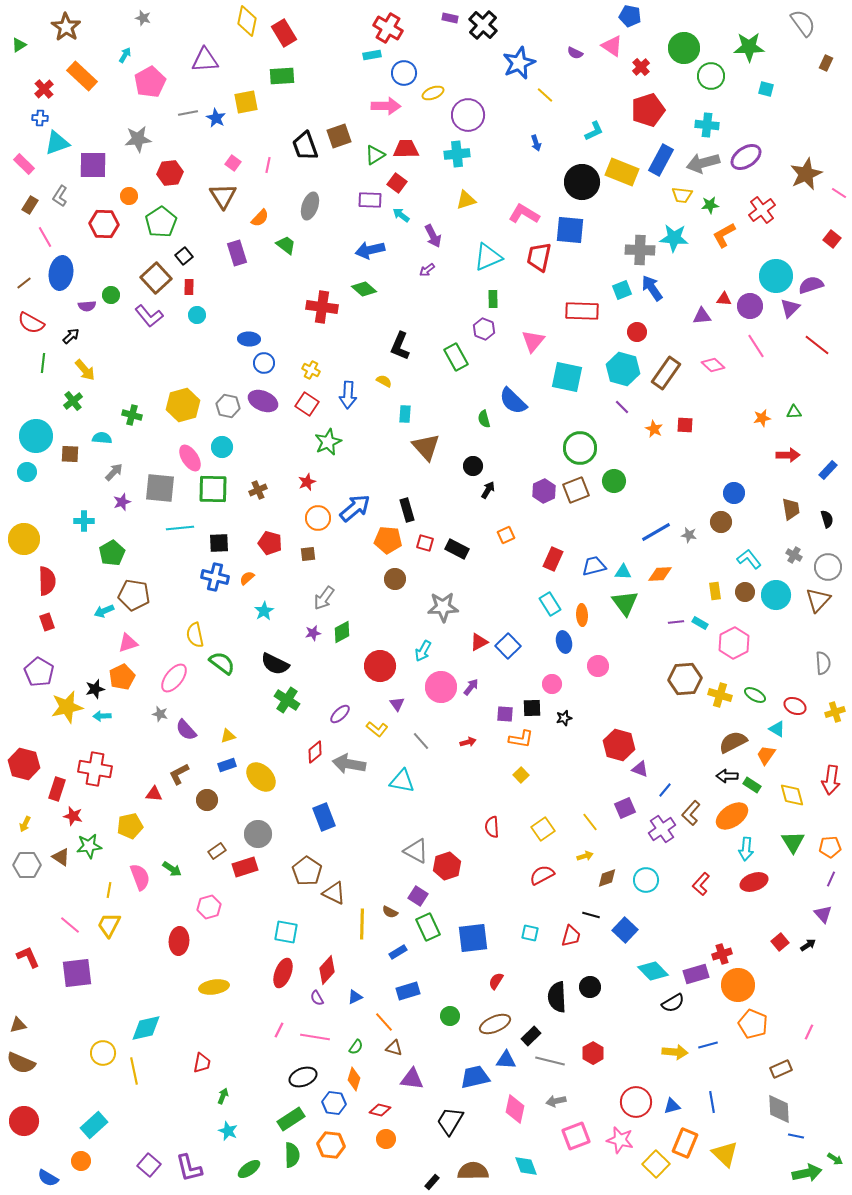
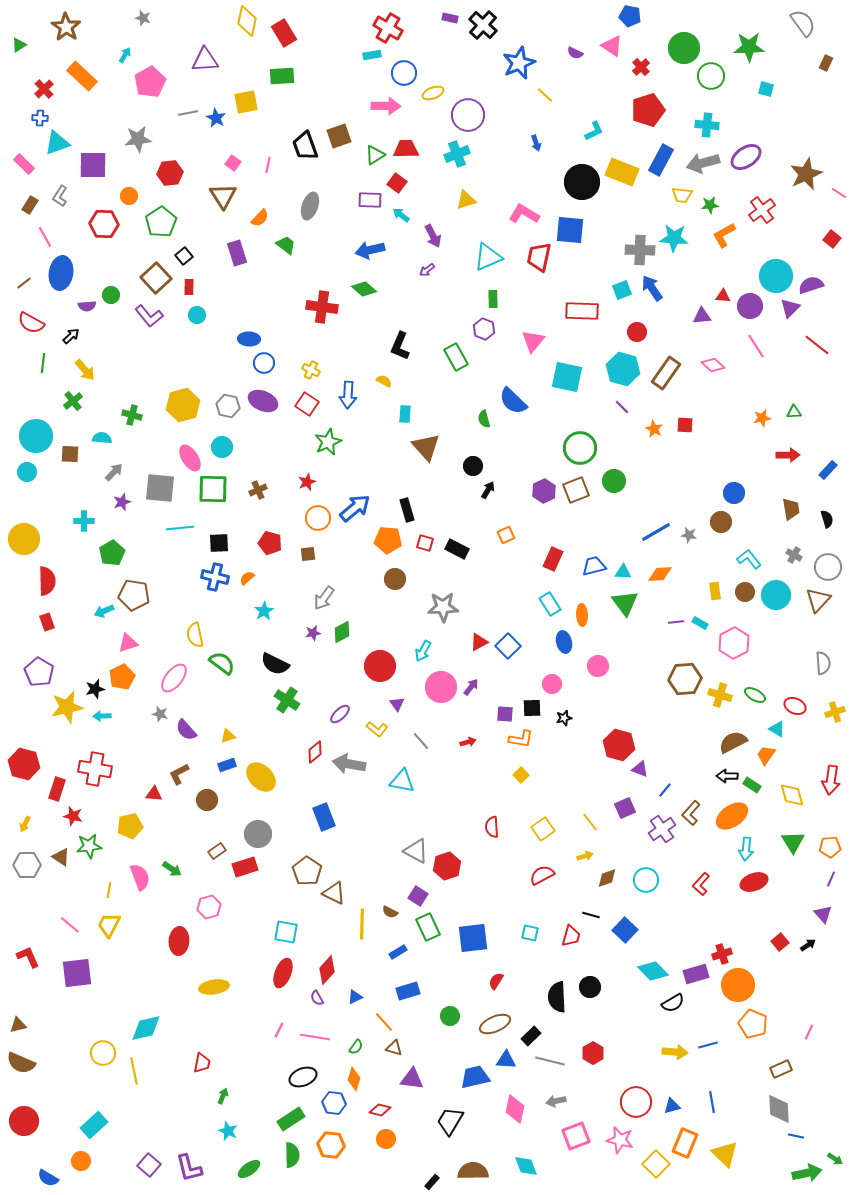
cyan cross at (457, 154): rotated 15 degrees counterclockwise
red triangle at (724, 299): moved 1 px left, 3 px up
